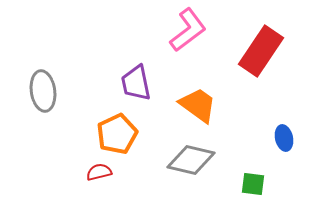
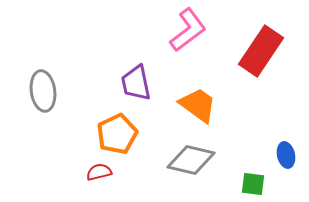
blue ellipse: moved 2 px right, 17 px down
